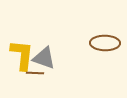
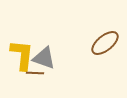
brown ellipse: rotated 40 degrees counterclockwise
